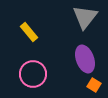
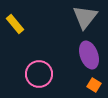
yellow rectangle: moved 14 px left, 8 px up
purple ellipse: moved 4 px right, 4 px up
pink circle: moved 6 px right
